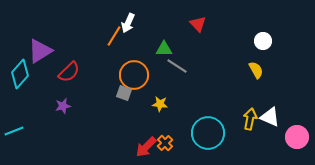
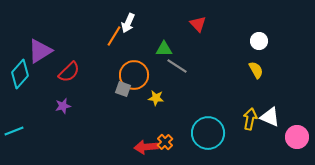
white circle: moved 4 px left
gray square: moved 1 px left, 4 px up
yellow star: moved 4 px left, 6 px up
orange cross: moved 1 px up
red arrow: rotated 40 degrees clockwise
